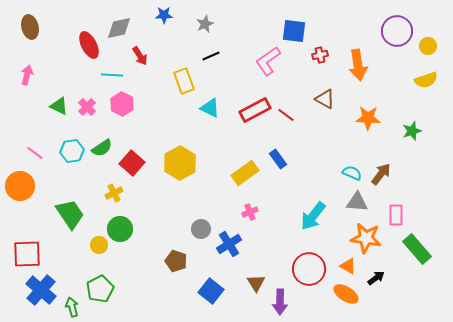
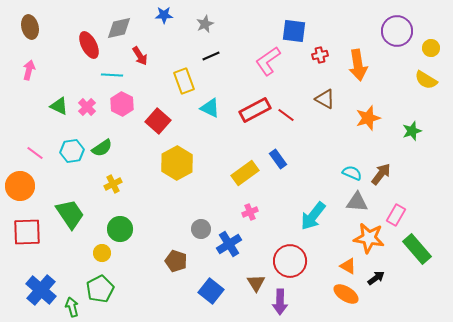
yellow circle at (428, 46): moved 3 px right, 2 px down
pink arrow at (27, 75): moved 2 px right, 5 px up
yellow semicircle at (426, 80): rotated 50 degrees clockwise
orange star at (368, 118): rotated 20 degrees counterclockwise
red square at (132, 163): moved 26 px right, 42 px up
yellow hexagon at (180, 163): moved 3 px left
yellow cross at (114, 193): moved 1 px left, 9 px up
pink rectangle at (396, 215): rotated 30 degrees clockwise
orange star at (366, 238): moved 3 px right
yellow circle at (99, 245): moved 3 px right, 8 px down
red square at (27, 254): moved 22 px up
red circle at (309, 269): moved 19 px left, 8 px up
